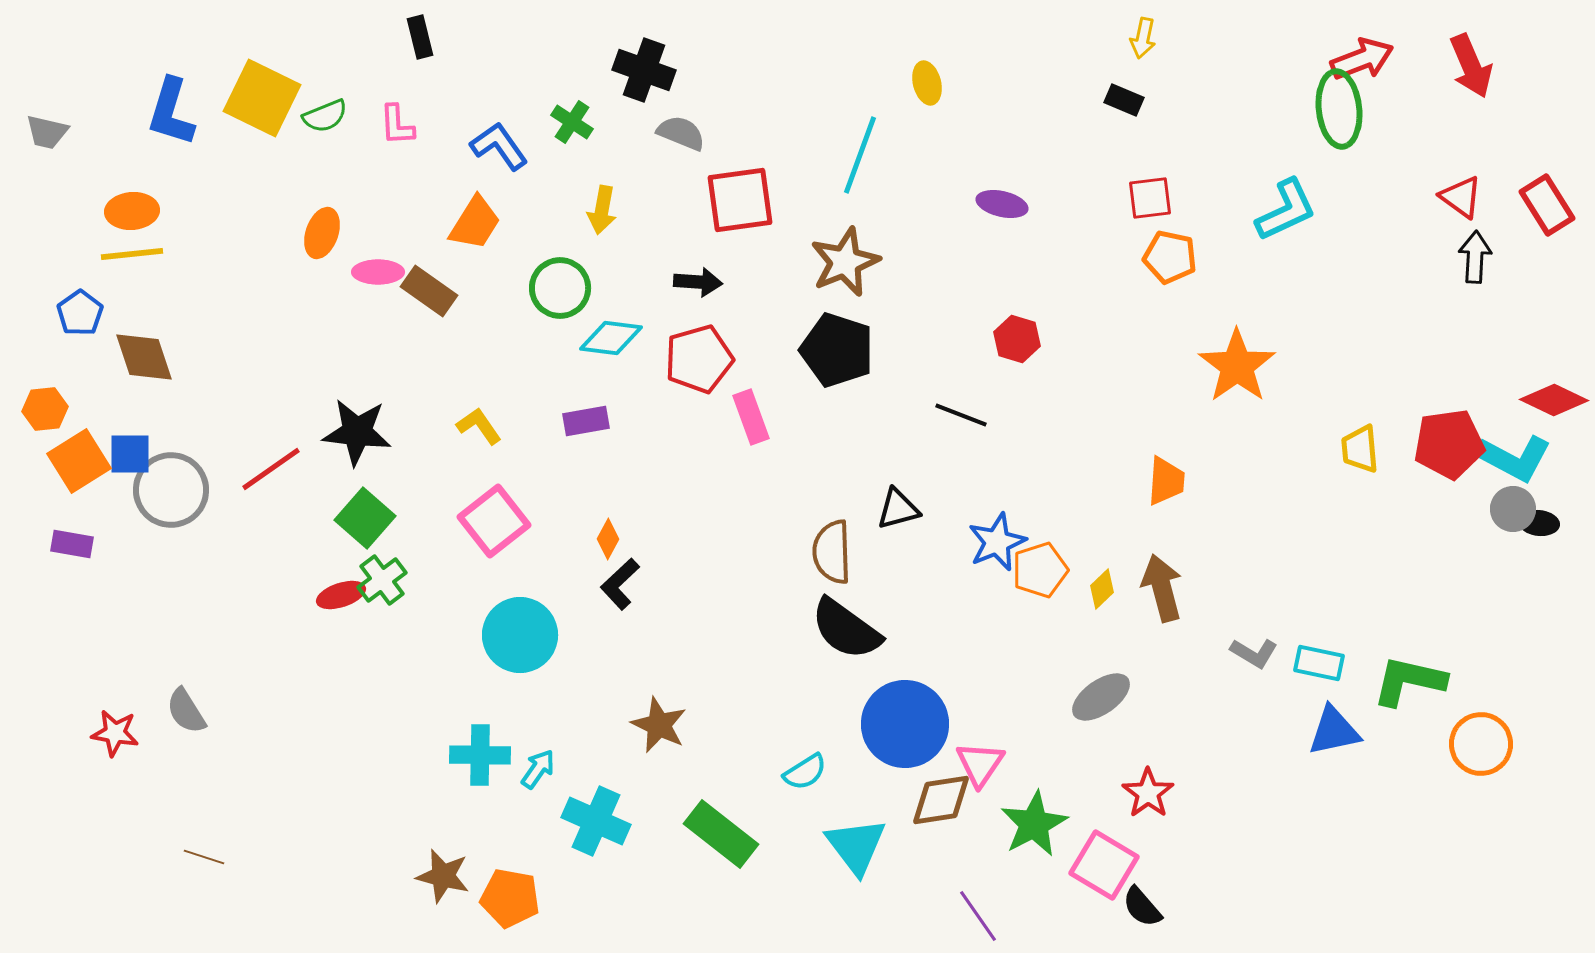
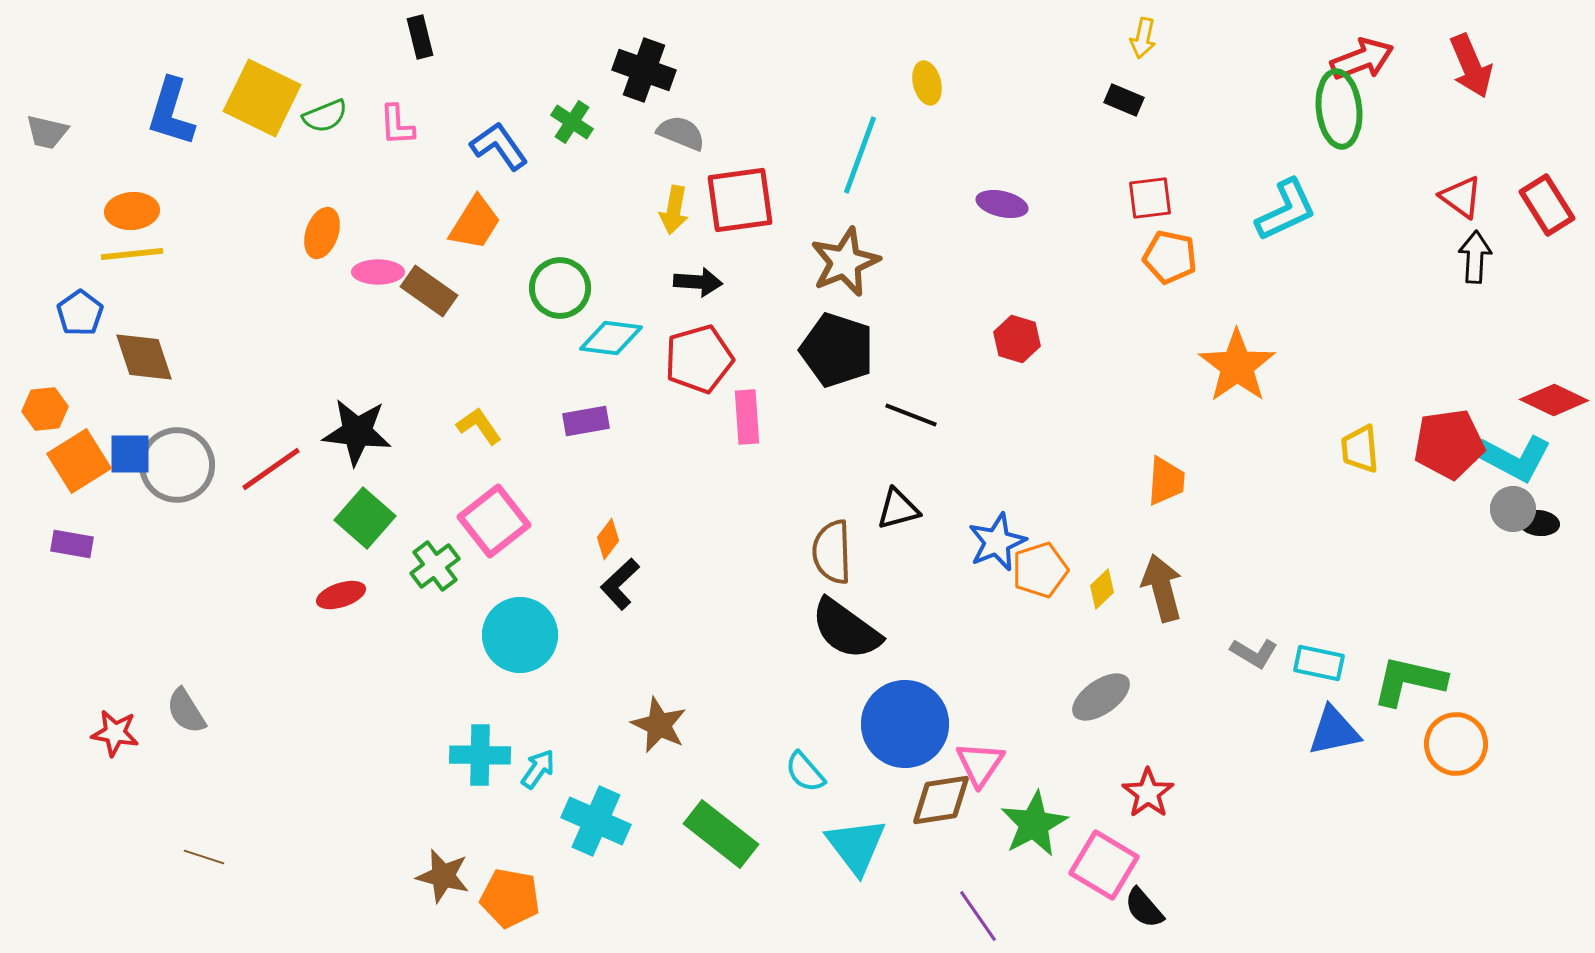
yellow arrow at (602, 210): moved 72 px right
black line at (961, 415): moved 50 px left
pink rectangle at (751, 417): moved 4 px left; rotated 16 degrees clockwise
gray circle at (171, 490): moved 6 px right, 25 px up
orange diamond at (608, 539): rotated 9 degrees clockwise
green cross at (382, 580): moved 53 px right, 14 px up
orange circle at (1481, 744): moved 25 px left
cyan semicircle at (805, 772): rotated 81 degrees clockwise
black semicircle at (1142, 907): moved 2 px right, 1 px down
